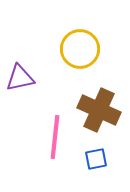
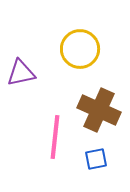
purple triangle: moved 1 px right, 5 px up
